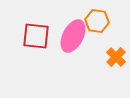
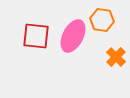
orange hexagon: moved 5 px right, 1 px up
